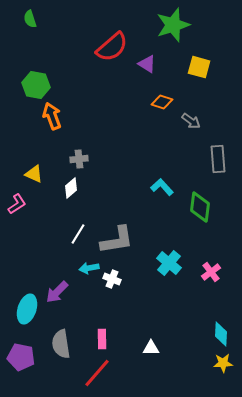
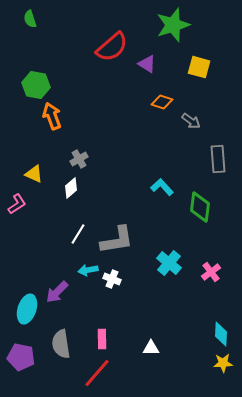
gray cross: rotated 24 degrees counterclockwise
cyan arrow: moved 1 px left, 2 px down
